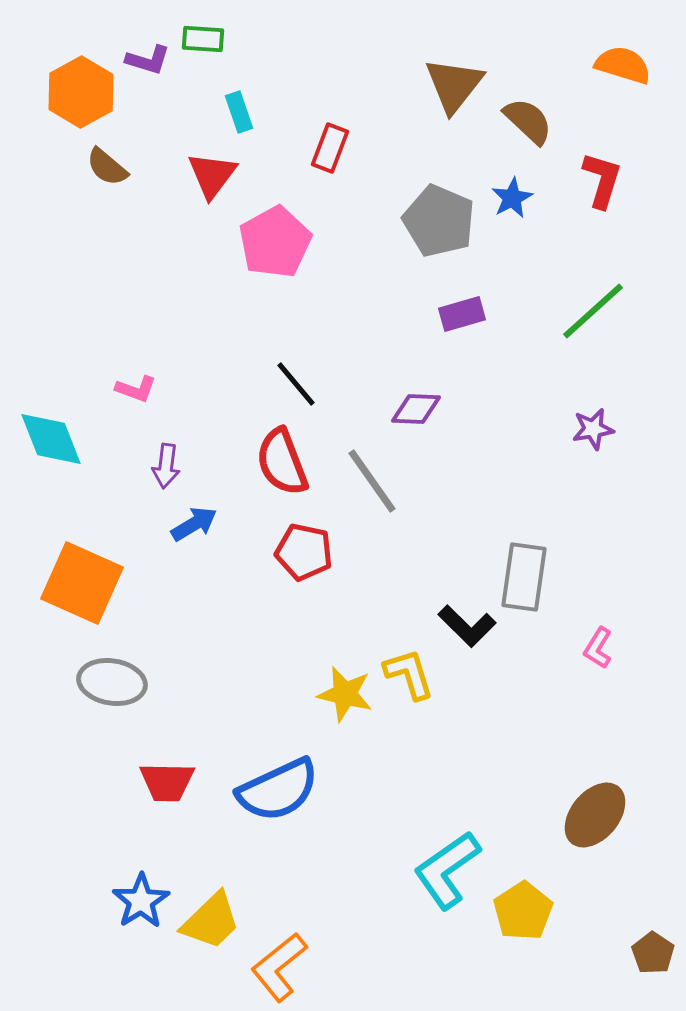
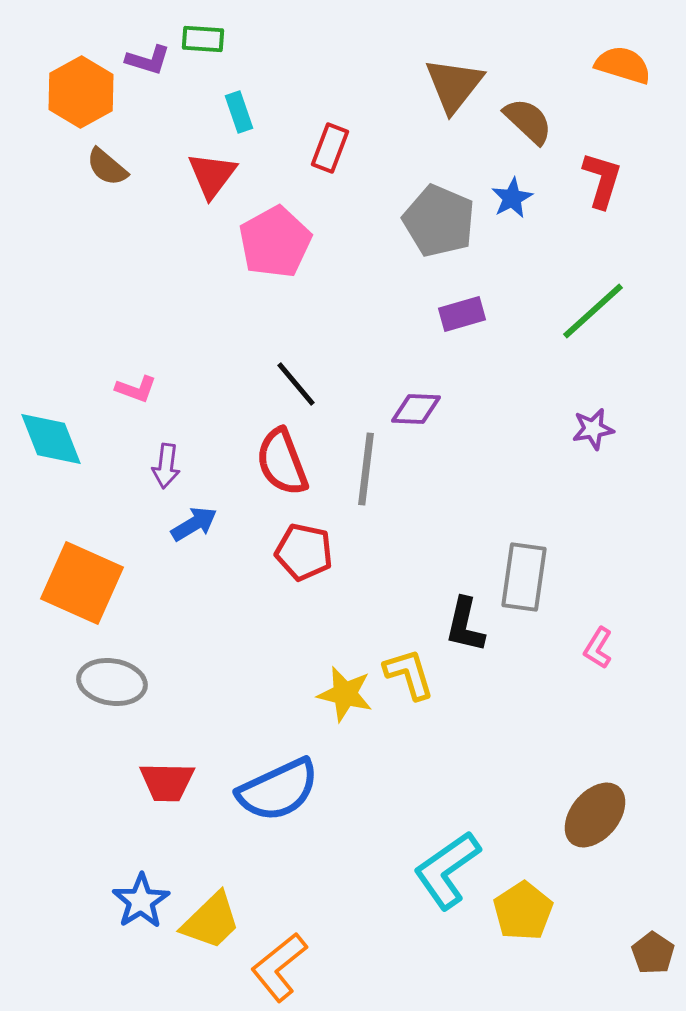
gray line at (372, 481): moved 6 px left, 12 px up; rotated 42 degrees clockwise
black L-shape at (467, 626): moved 2 px left, 1 px up; rotated 58 degrees clockwise
